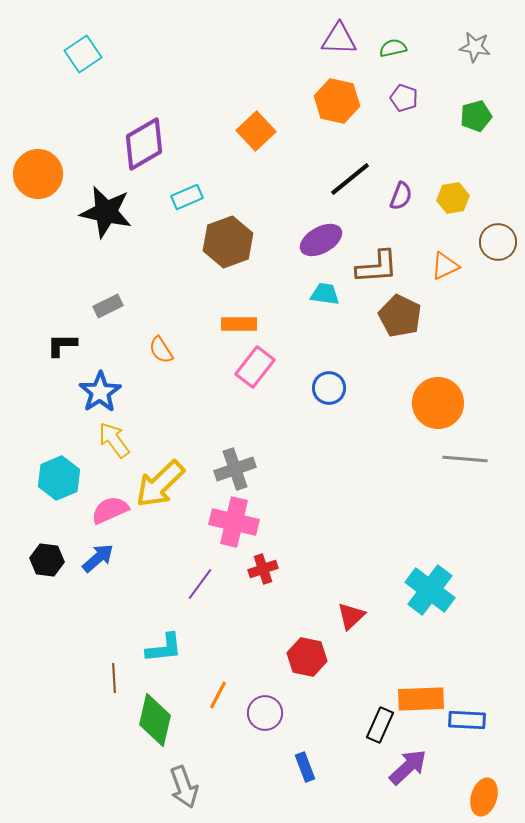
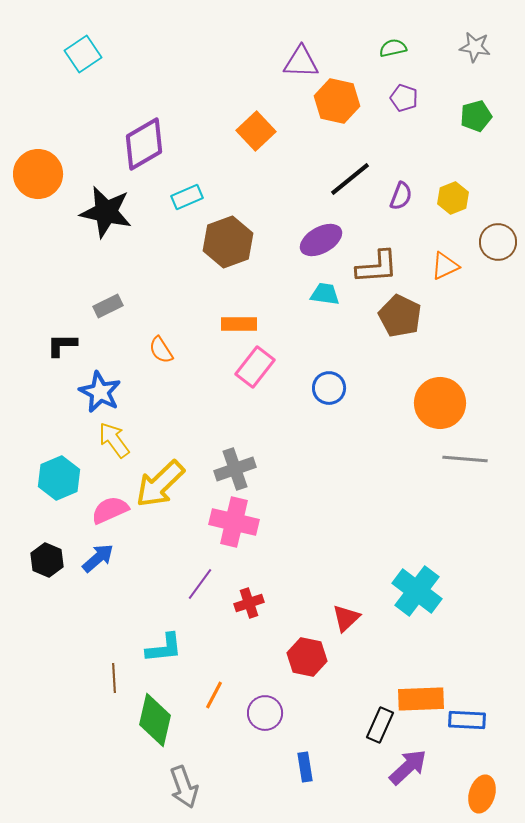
purple triangle at (339, 39): moved 38 px left, 23 px down
yellow hexagon at (453, 198): rotated 12 degrees counterclockwise
blue star at (100, 392): rotated 12 degrees counterclockwise
orange circle at (438, 403): moved 2 px right
black hexagon at (47, 560): rotated 16 degrees clockwise
red cross at (263, 569): moved 14 px left, 34 px down
cyan cross at (430, 590): moved 13 px left, 1 px down
red triangle at (351, 616): moved 5 px left, 2 px down
orange line at (218, 695): moved 4 px left
blue rectangle at (305, 767): rotated 12 degrees clockwise
orange ellipse at (484, 797): moved 2 px left, 3 px up
